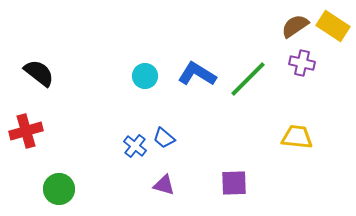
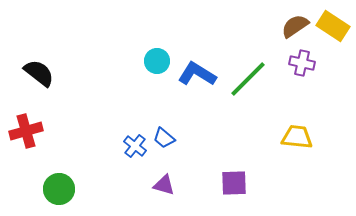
cyan circle: moved 12 px right, 15 px up
